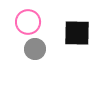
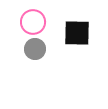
pink circle: moved 5 px right
